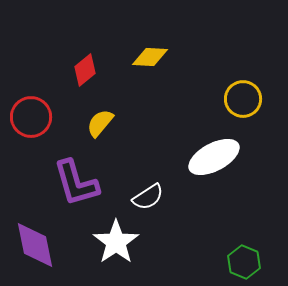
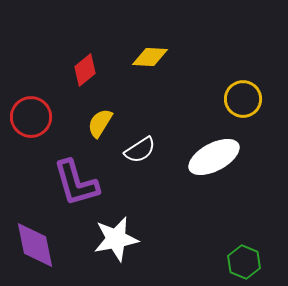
yellow semicircle: rotated 8 degrees counterclockwise
white semicircle: moved 8 px left, 47 px up
white star: moved 3 px up; rotated 24 degrees clockwise
